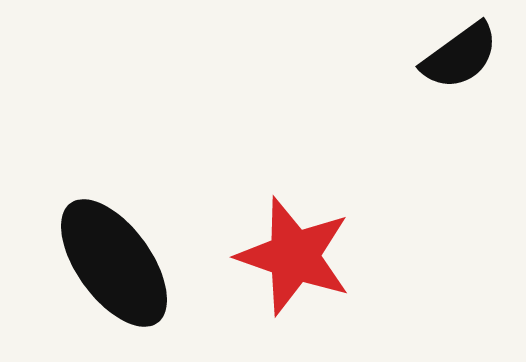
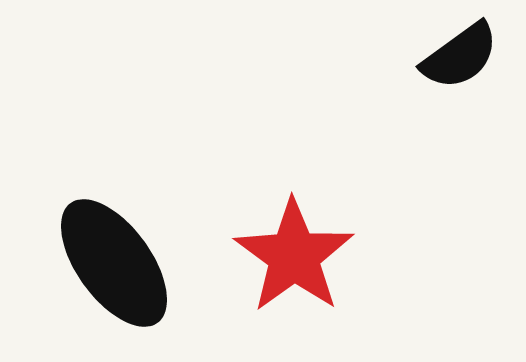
red star: rotated 17 degrees clockwise
